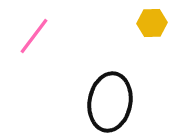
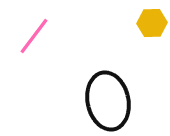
black ellipse: moved 2 px left, 1 px up; rotated 22 degrees counterclockwise
